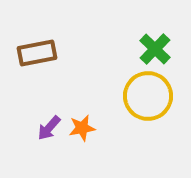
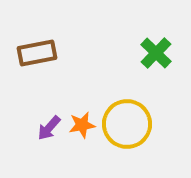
green cross: moved 1 px right, 4 px down
yellow circle: moved 21 px left, 28 px down
orange star: moved 3 px up
